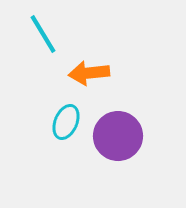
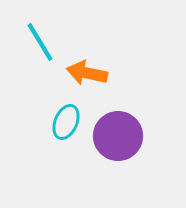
cyan line: moved 3 px left, 8 px down
orange arrow: moved 2 px left; rotated 18 degrees clockwise
